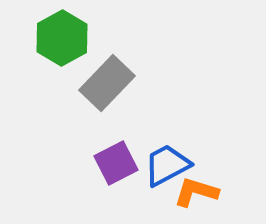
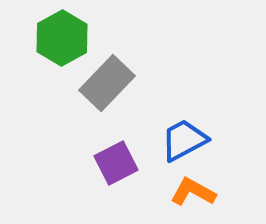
blue trapezoid: moved 17 px right, 25 px up
orange L-shape: moved 3 px left; rotated 12 degrees clockwise
